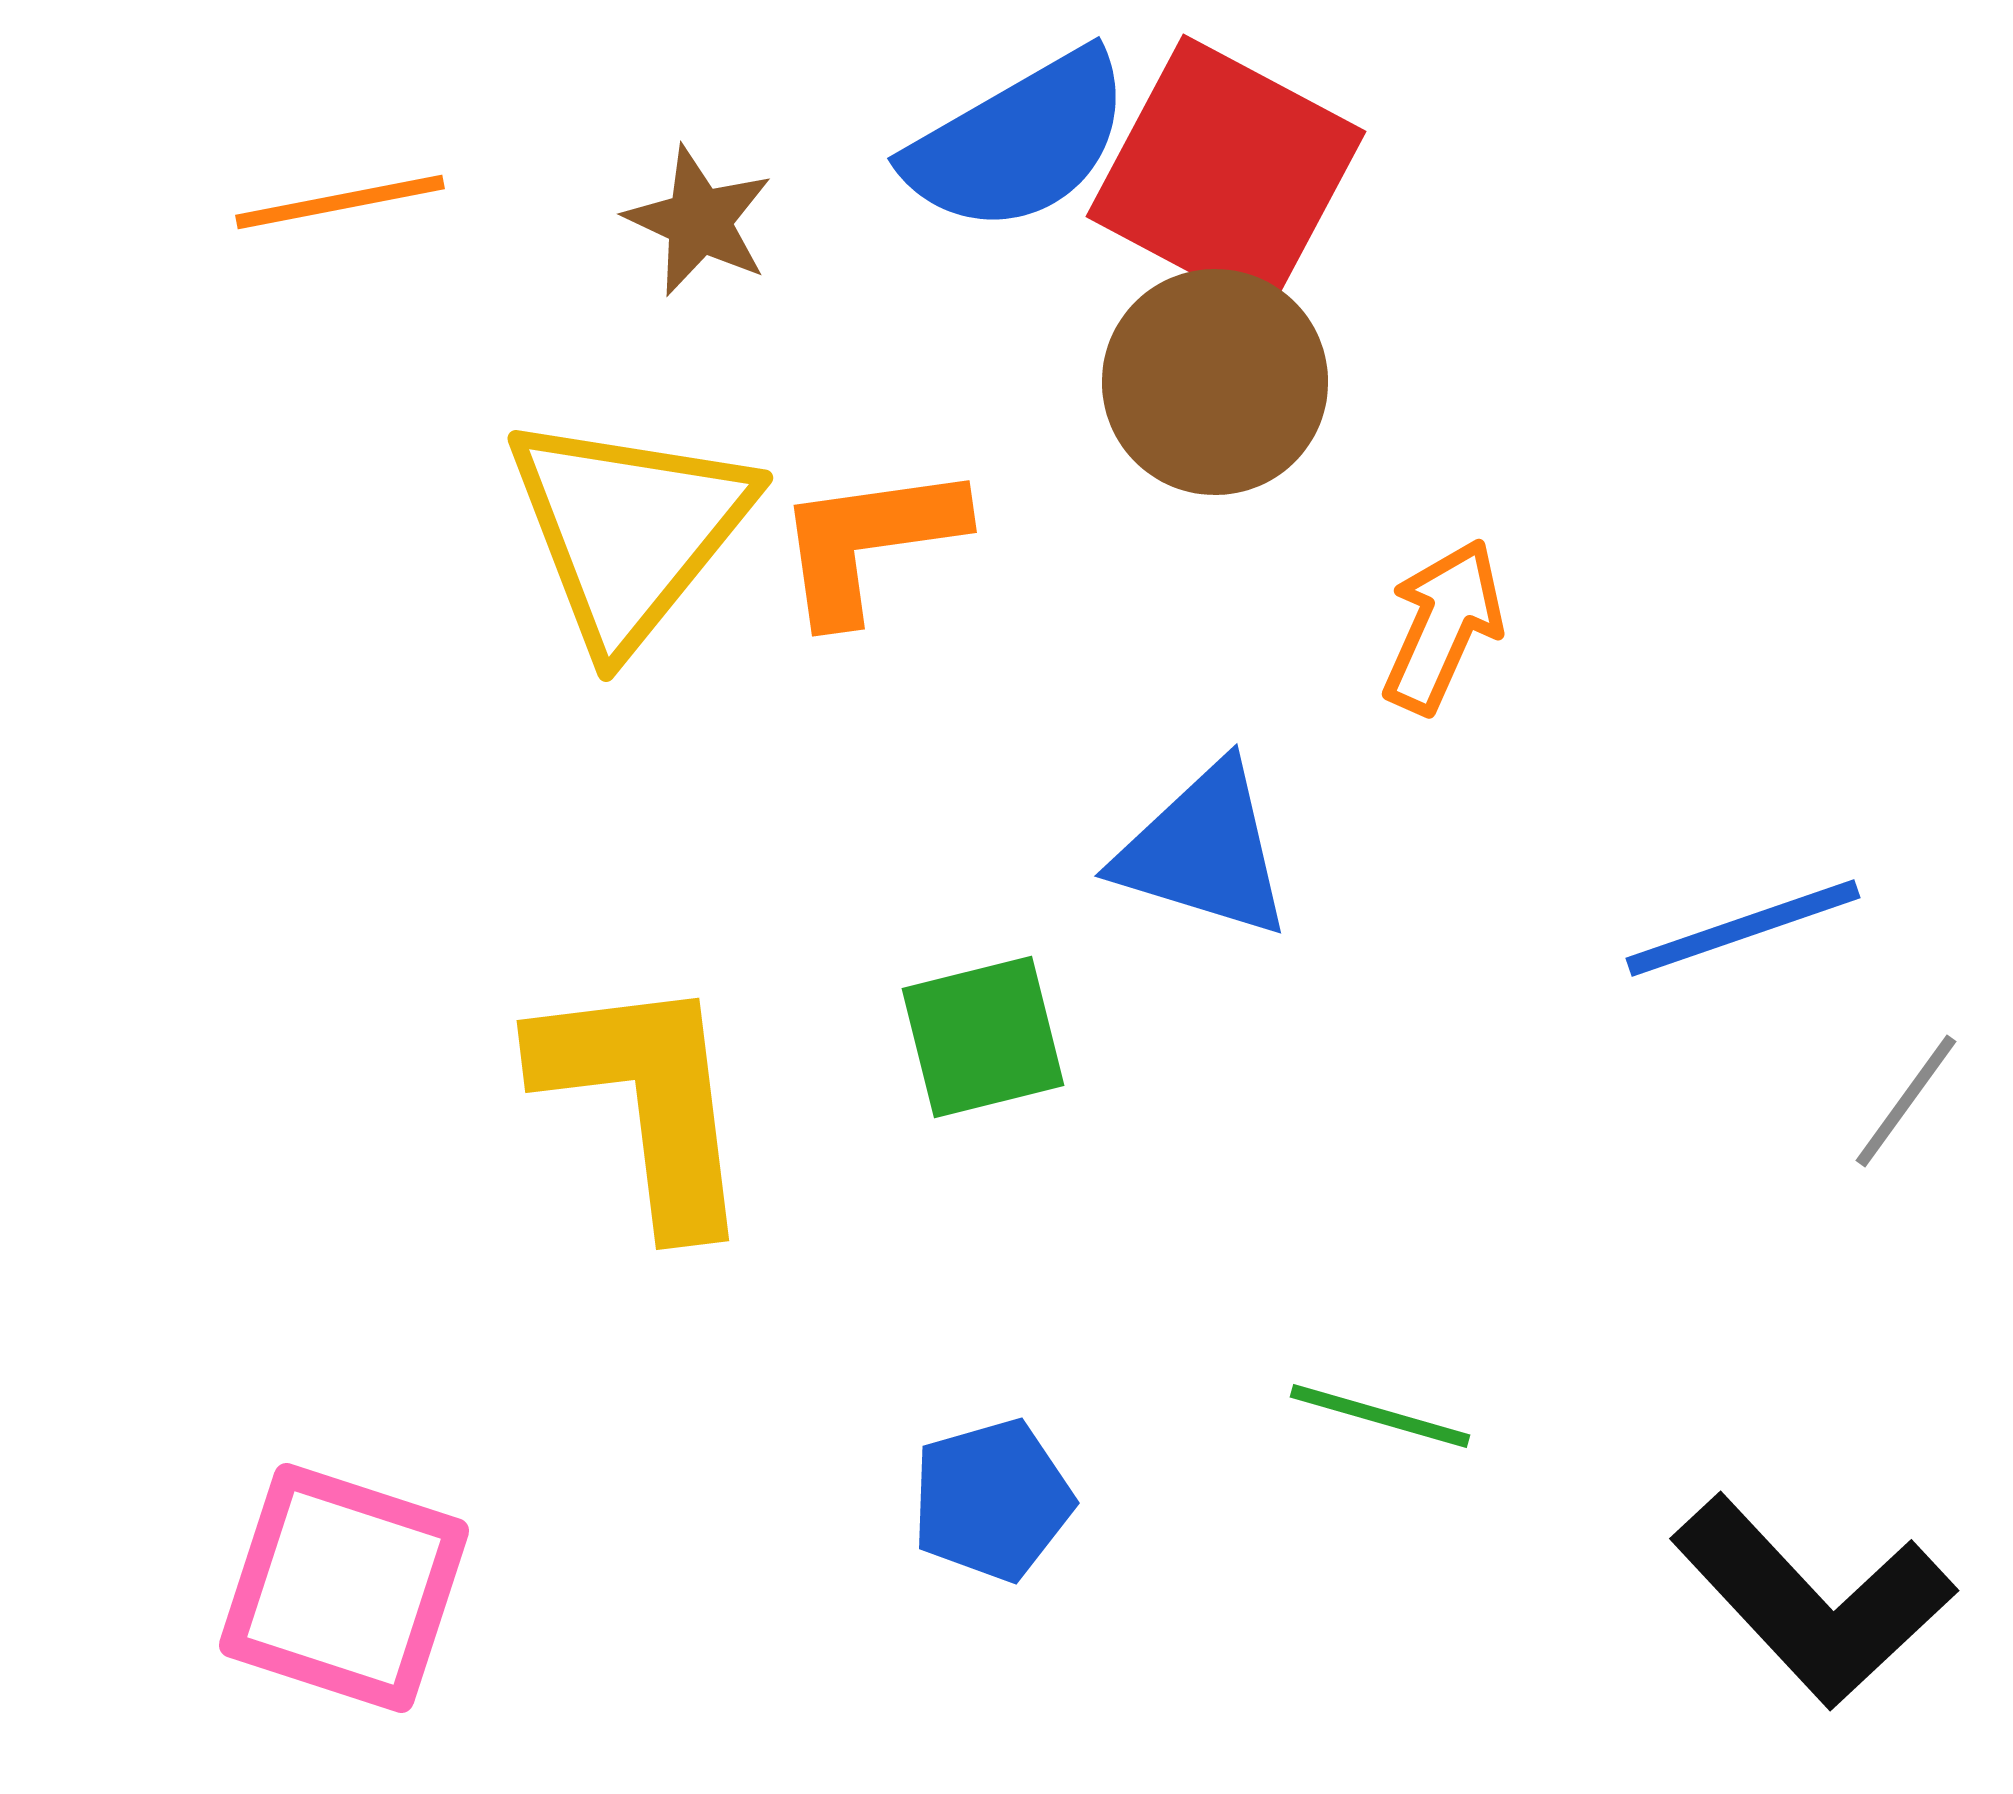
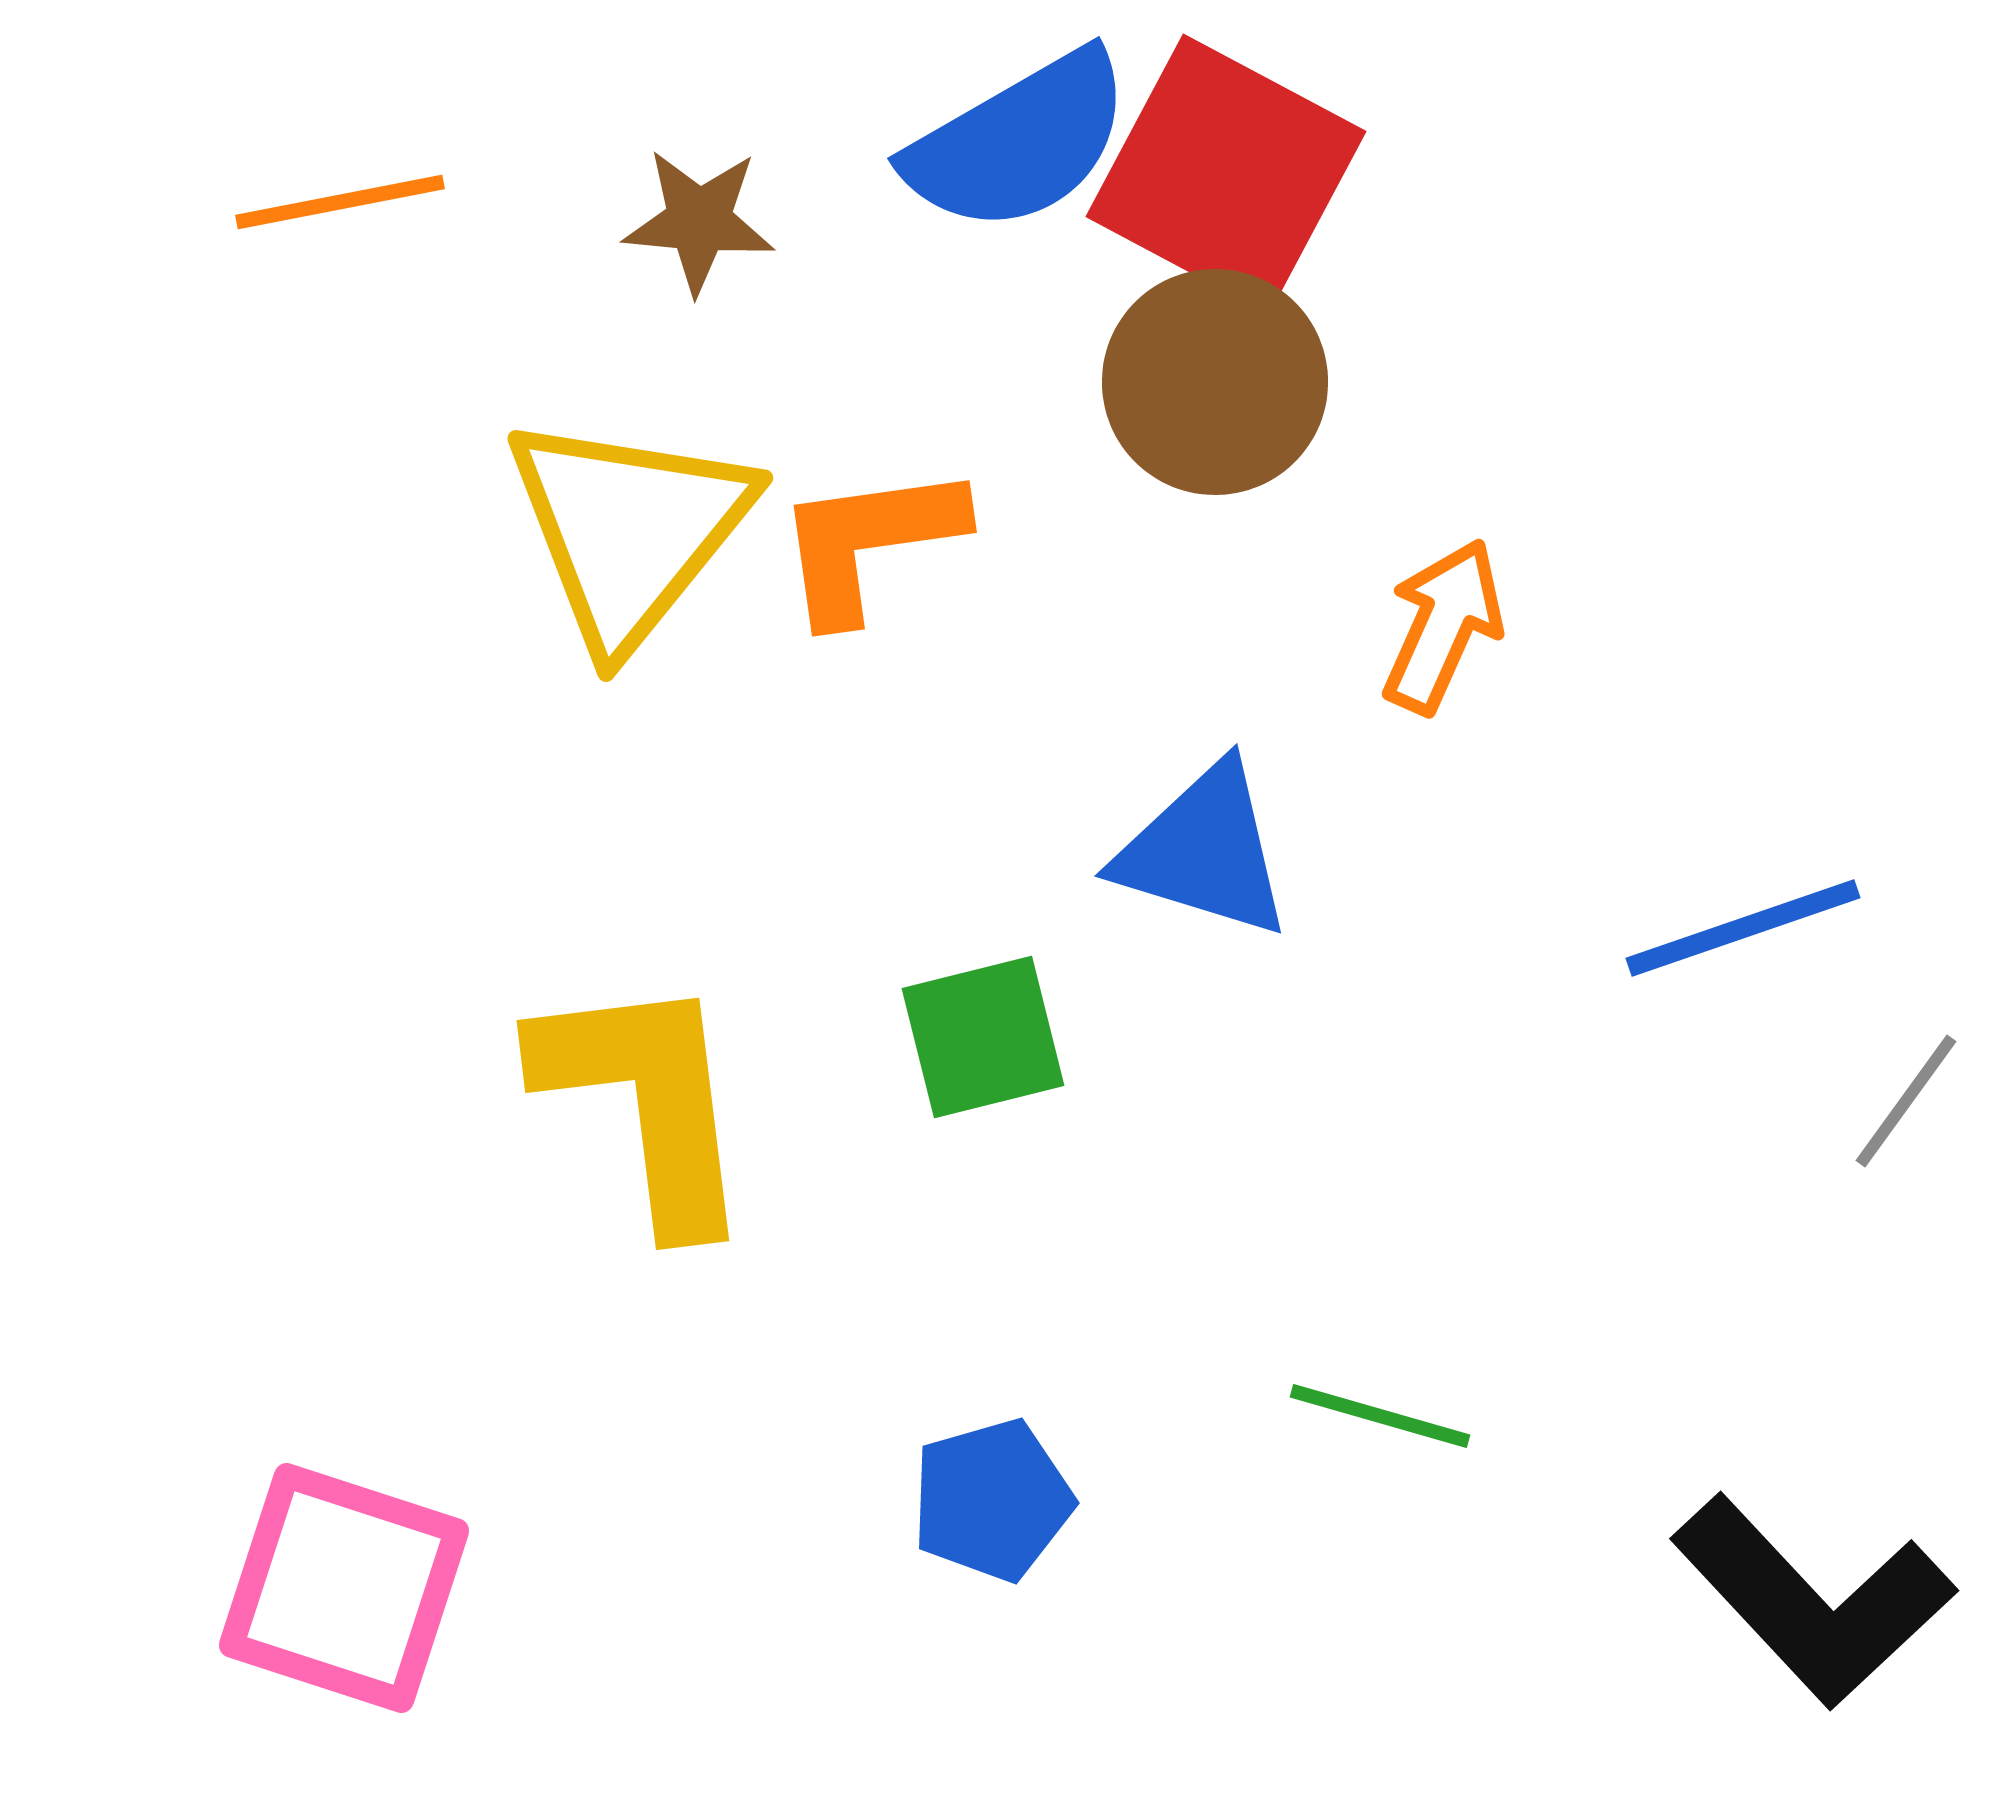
brown star: rotated 20 degrees counterclockwise
